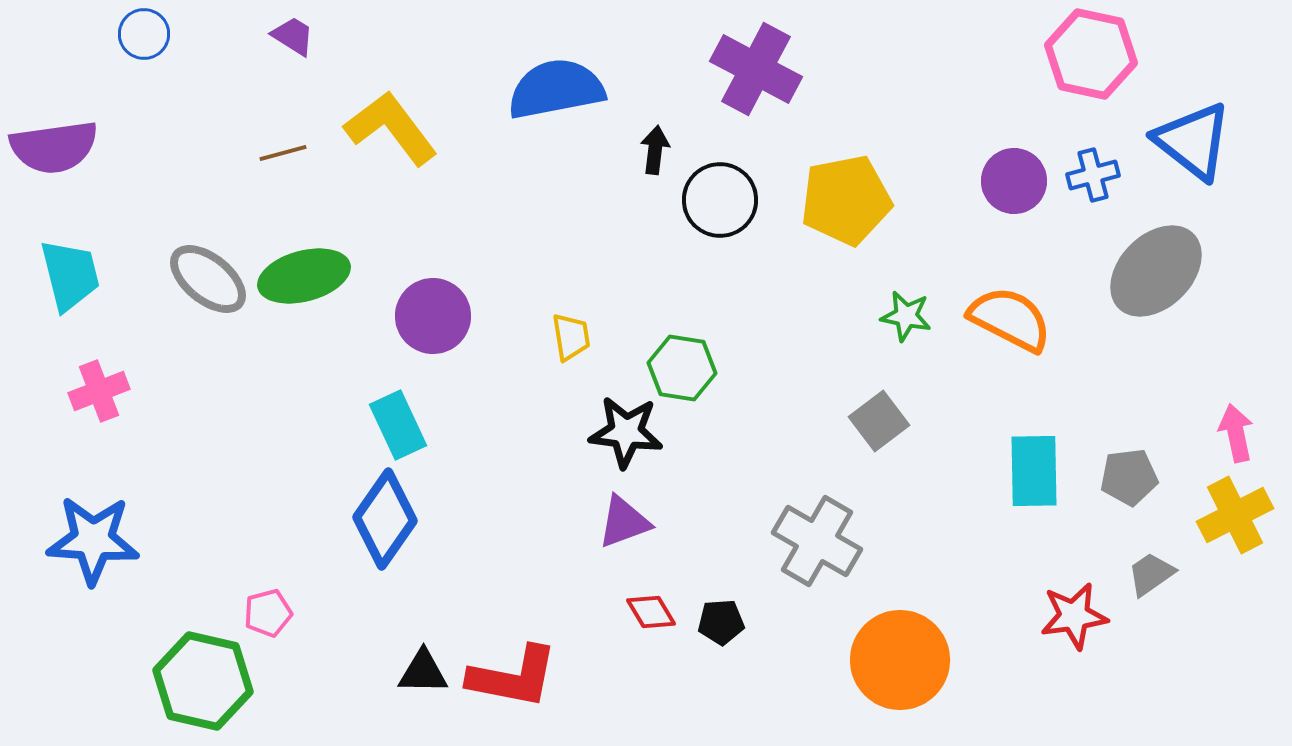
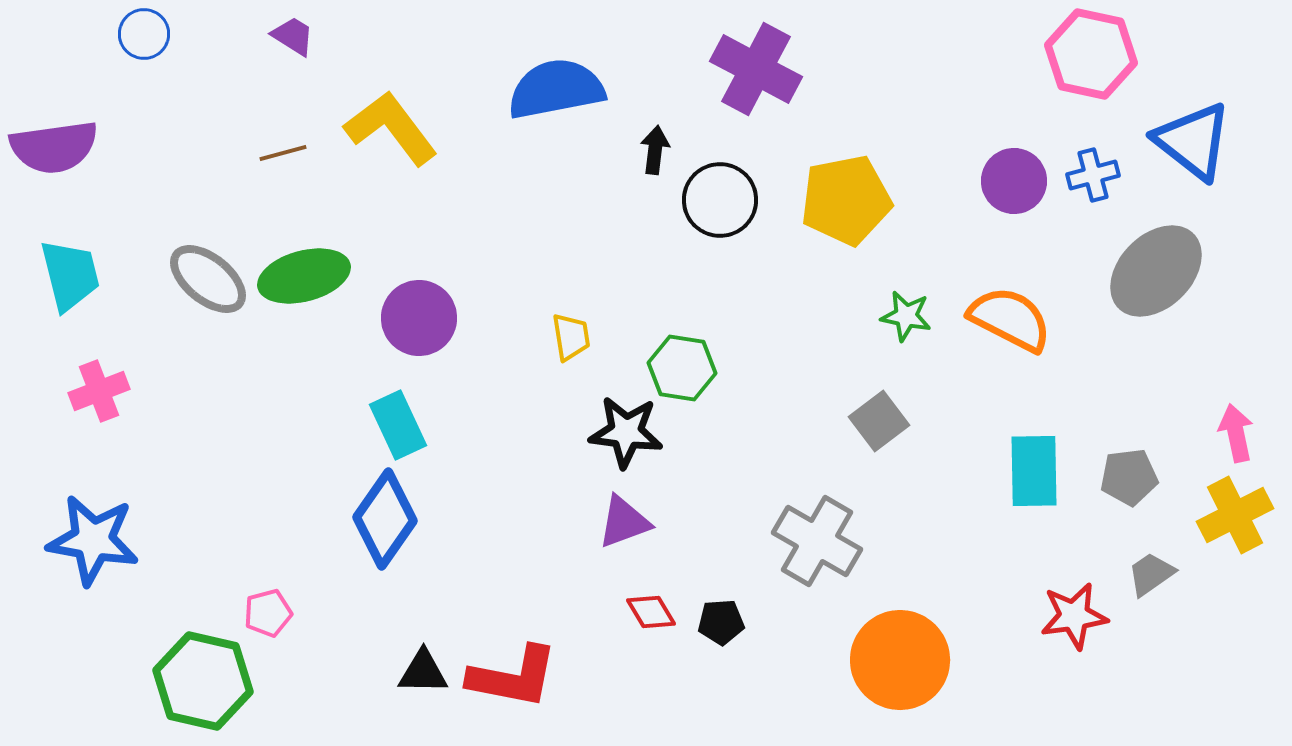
purple circle at (433, 316): moved 14 px left, 2 px down
blue star at (93, 540): rotated 6 degrees clockwise
